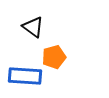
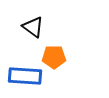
orange pentagon: rotated 15 degrees clockwise
